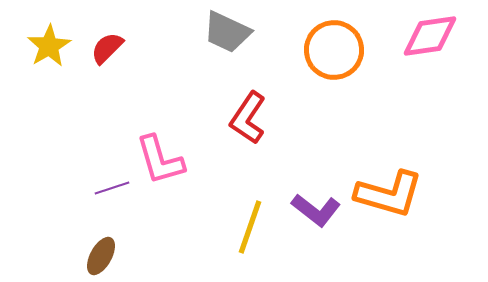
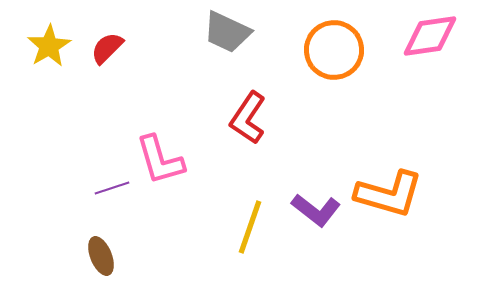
brown ellipse: rotated 51 degrees counterclockwise
